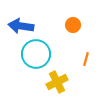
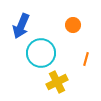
blue arrow: rotated 75 degrees counterclockwise
cyan circle: moved 5 px right, 1 px up
